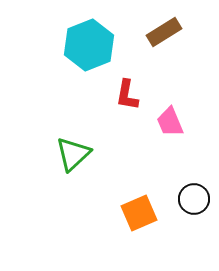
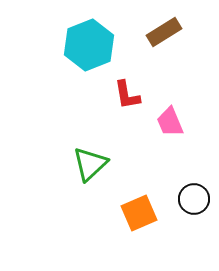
red L-shape: rotated 20 degrees counterclockwise
green triangle: moved 17 px right, 10 px down
